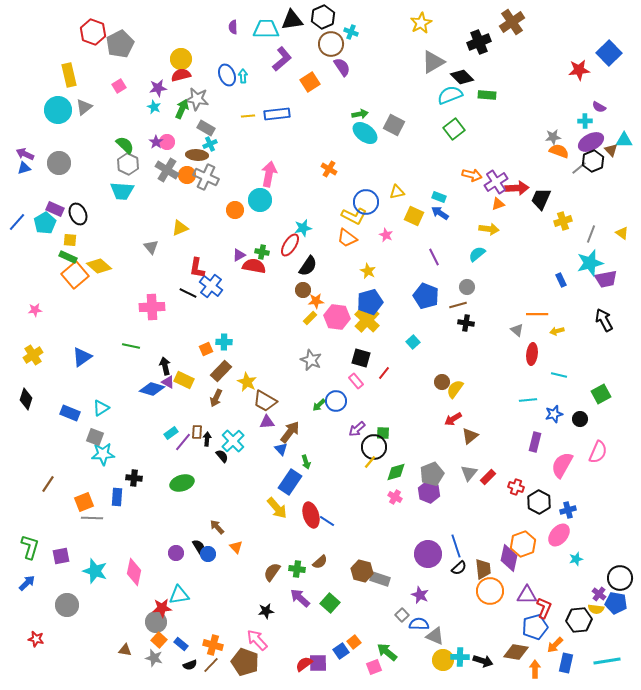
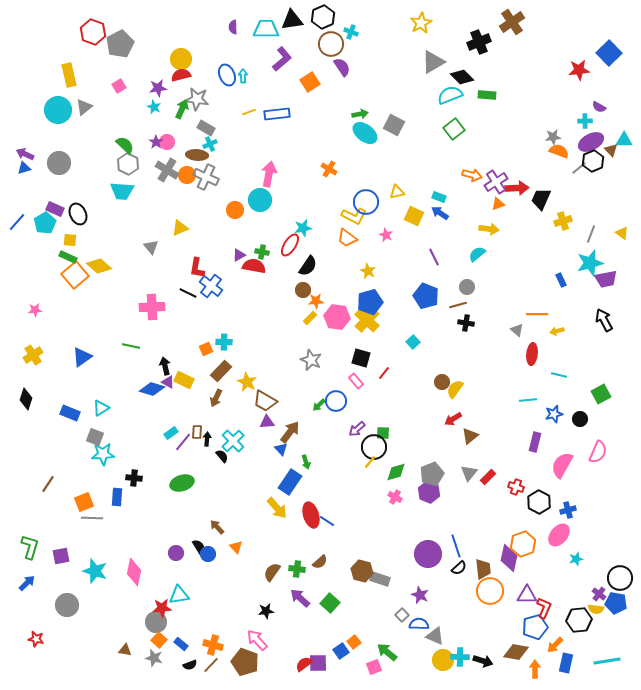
yellow line at (248, 116): moved 1 px right, 4 px up; rotated 16 degrees counterclockwise
